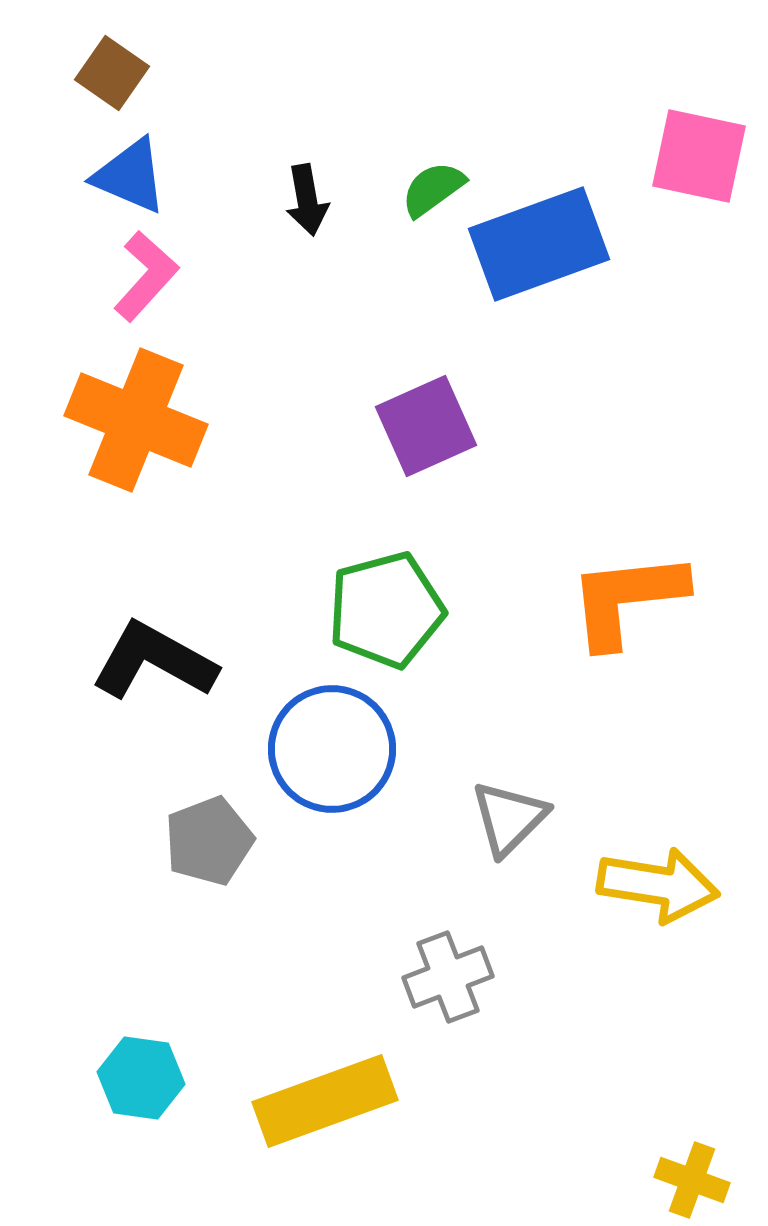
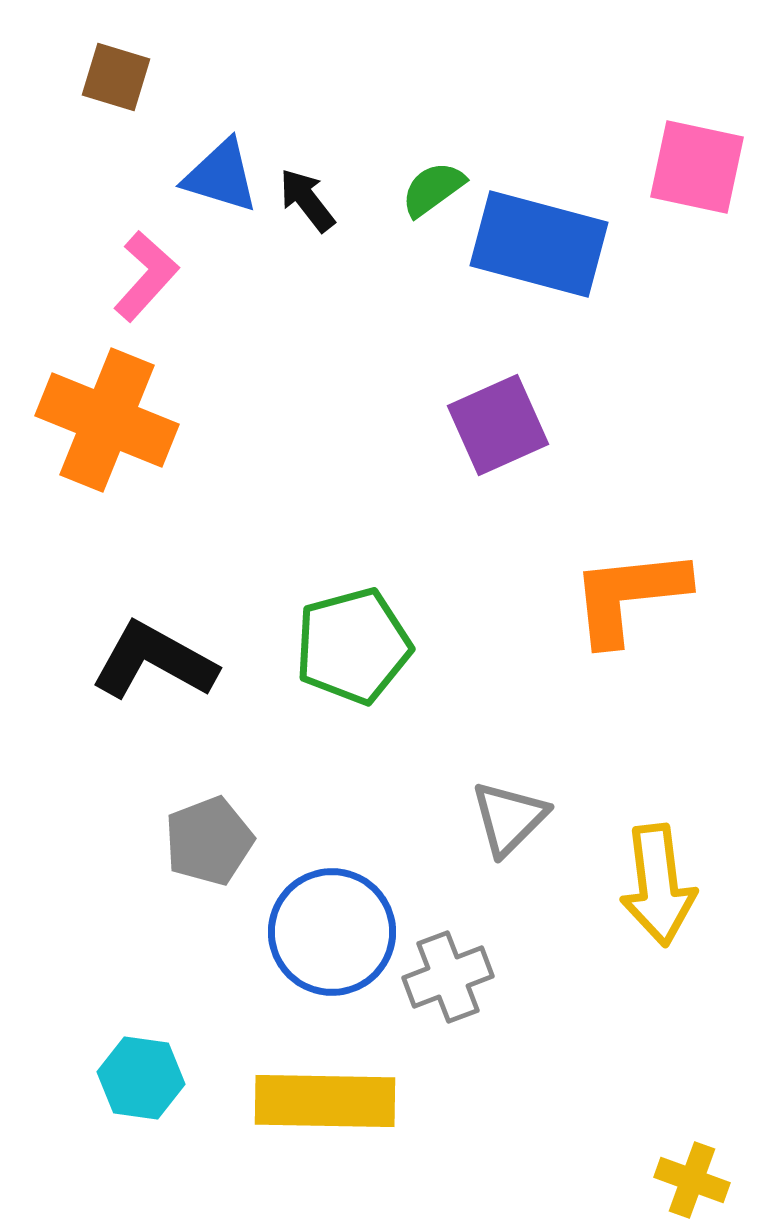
brown square: moved 4 px right, 4 px down; rotated 18 degrees counterclockwise
pink square: moved 2 px left, 11 px down
blue triangle: moved 91 px right; rotated 6 degrees counterclockwise
black arrow: rotated 152 degrees clockwise
blue rectangle: rotated 35 degrees clockwise
orange cross: moved 29 px left
purple square: moved 72 px right, 1 px up
orange L-shape: moved 2 px right, 3 px up
green pentagon: moved 33 px left, 36 px down
blue circle: moved 183 px down
yellow arrow: rotated 74 degrees clockwise
yellow rectangle: rotated 21 degrees clockwise
